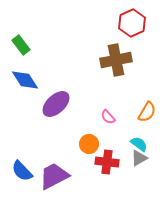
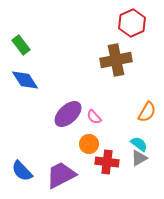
purple ellipse: moved 12 px right, 10 px down
pink semicircle: moved 14 px left
purple trapezoid: moved 7 px right, 1 px up
